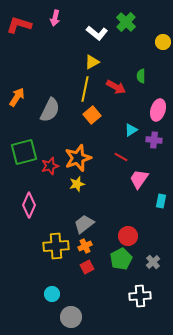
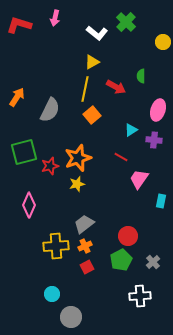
green pentagon: moved 1 px down
